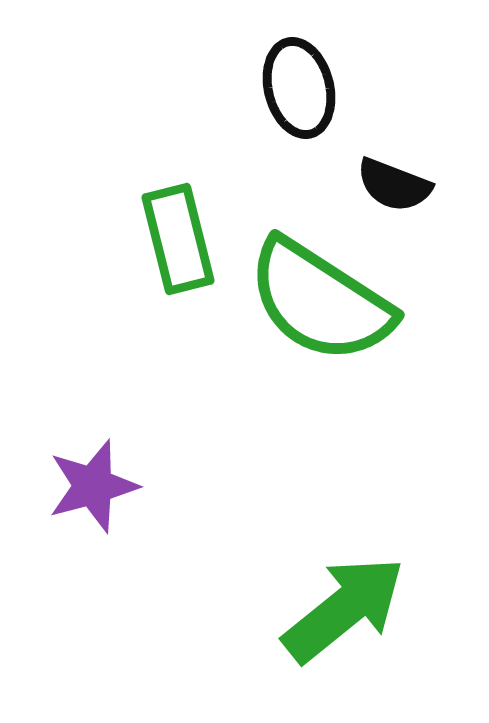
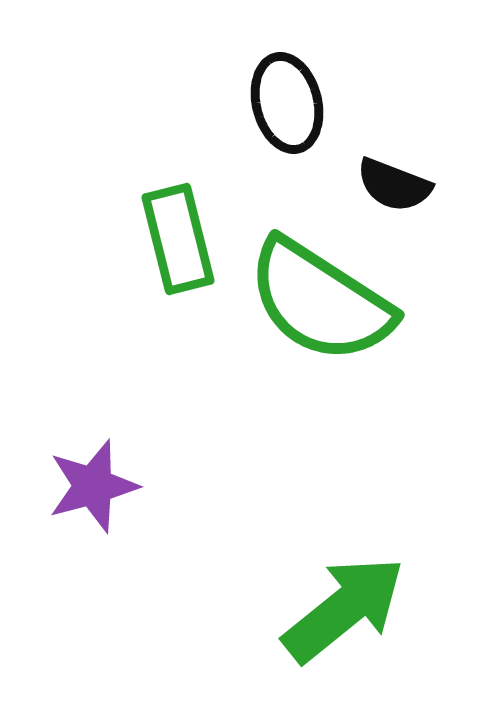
black ellipse: moved 12 px left, 15 px down
